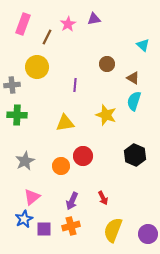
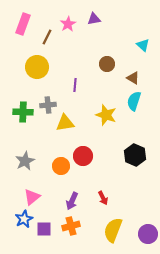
gray cross: moved 36 px right, 20 px down
green cross: moved 6 px right, 3 px up
